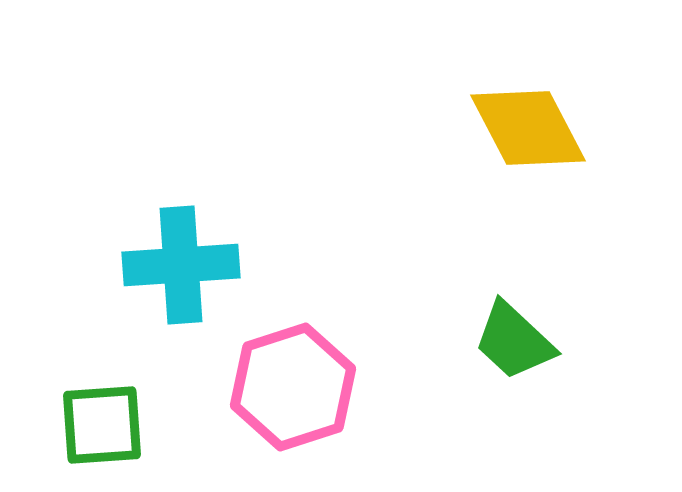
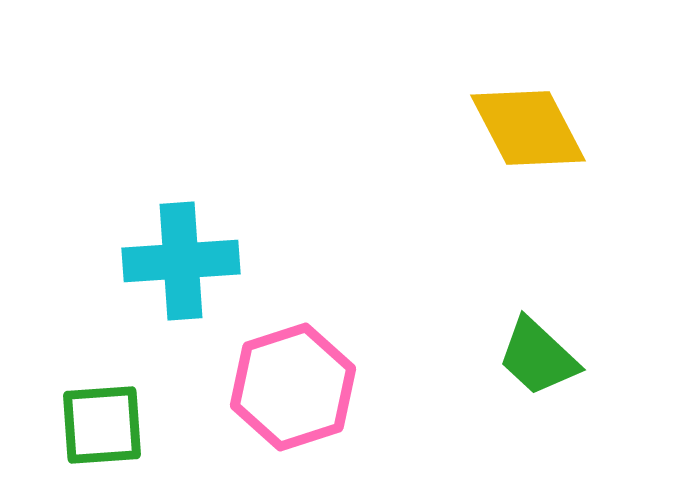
cyan cross: moved 4 px up
green trapezoid: moved 24 px right, 16 px down
